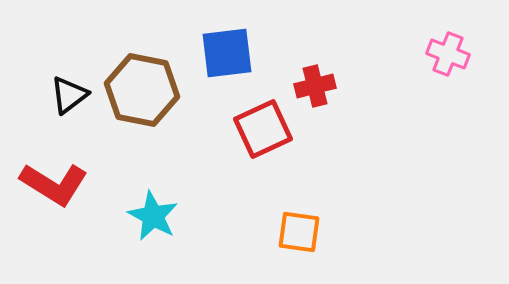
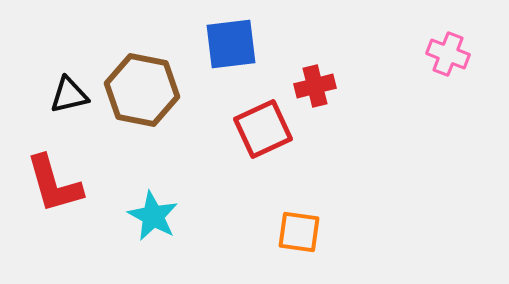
blue square: moved 4 px right, 9 px up
black triangle: rotated 24 degrees clockwise
red L-shape: rotated 42 degrees clockwise
